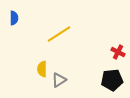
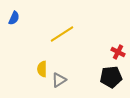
blue semicircle: rotated 24 degrees clockwise
yellow line: moved 3 px right
black pentagon: moved 1 px left, 3 px up
